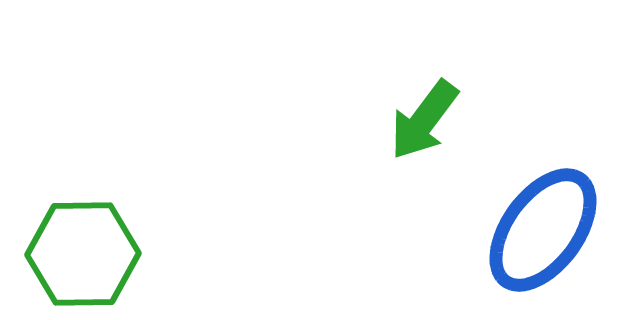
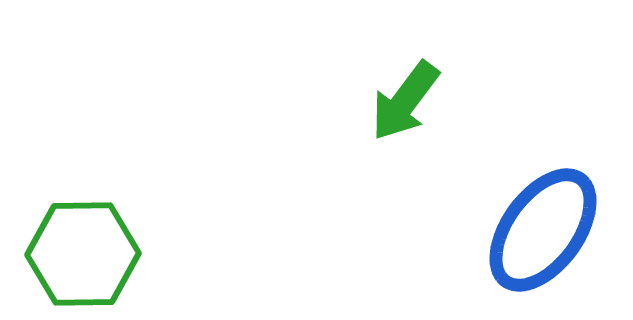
green arrow: moved 19 px left, 19 px up
